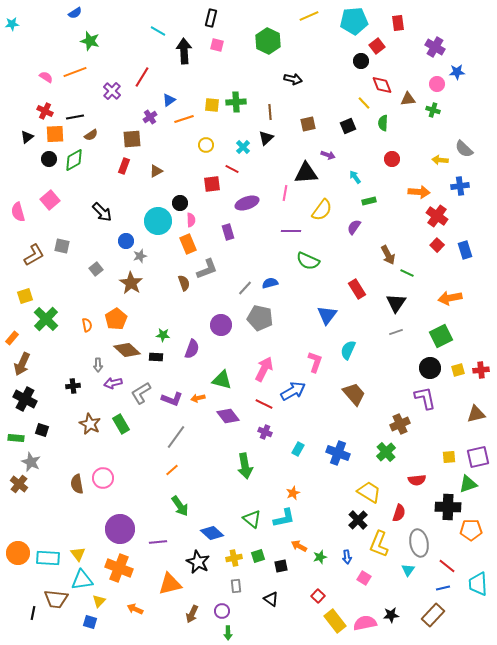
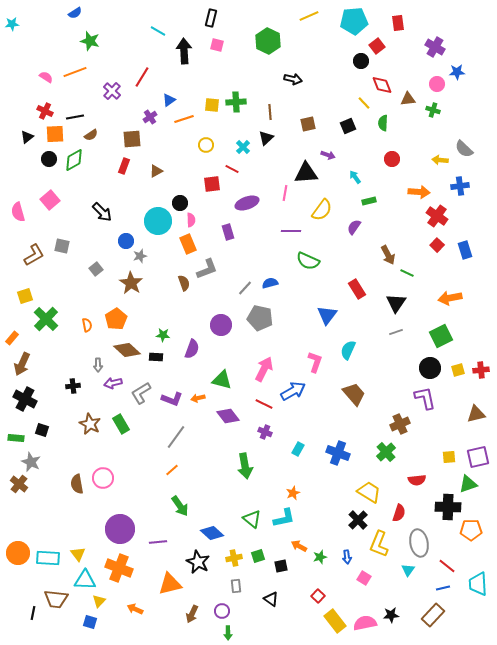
cyan triangle at (82, 580): moved 3 px right; rotated 10 degrees clockwise
